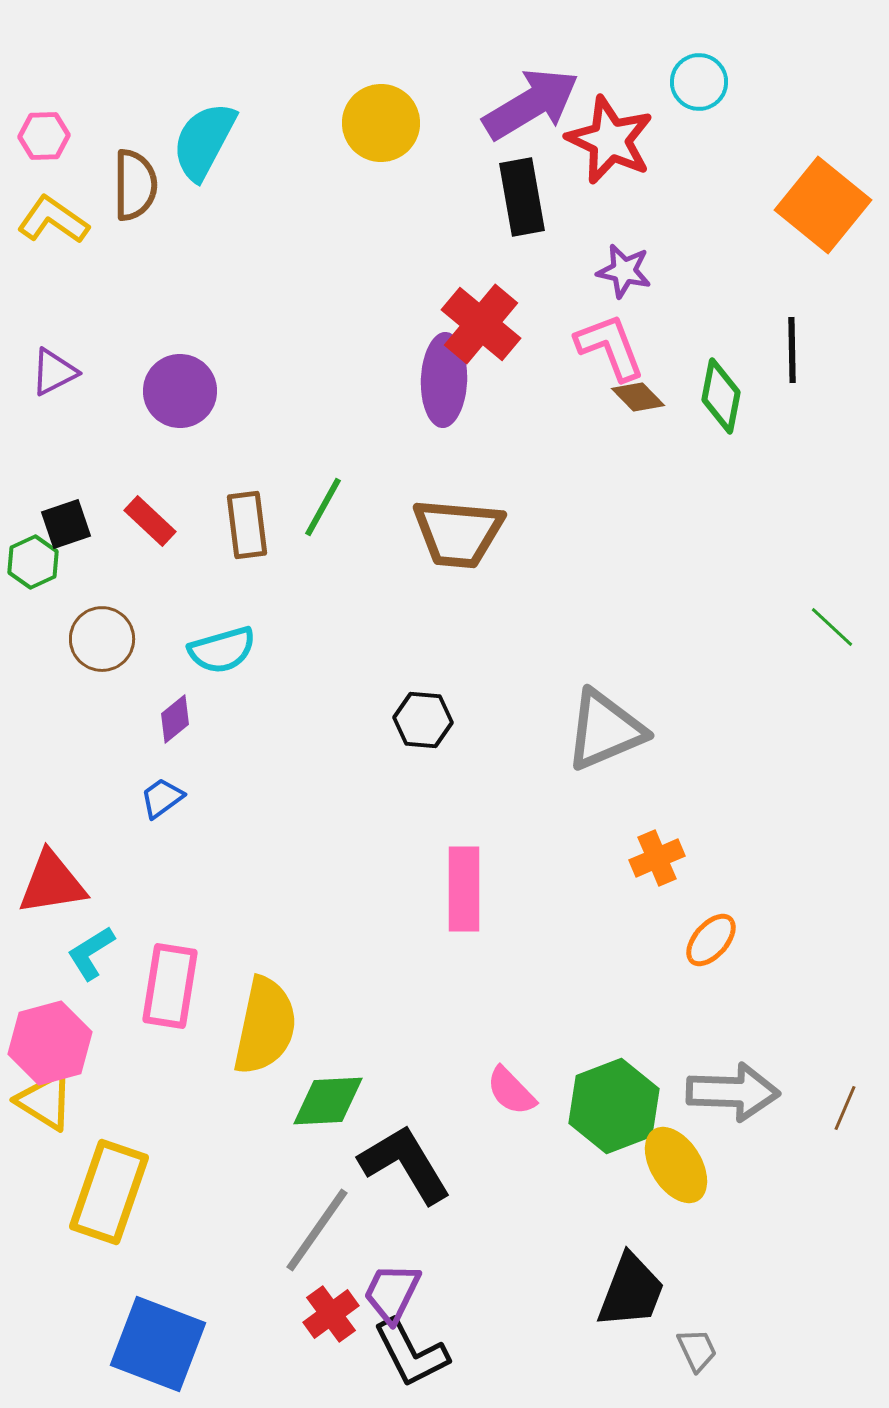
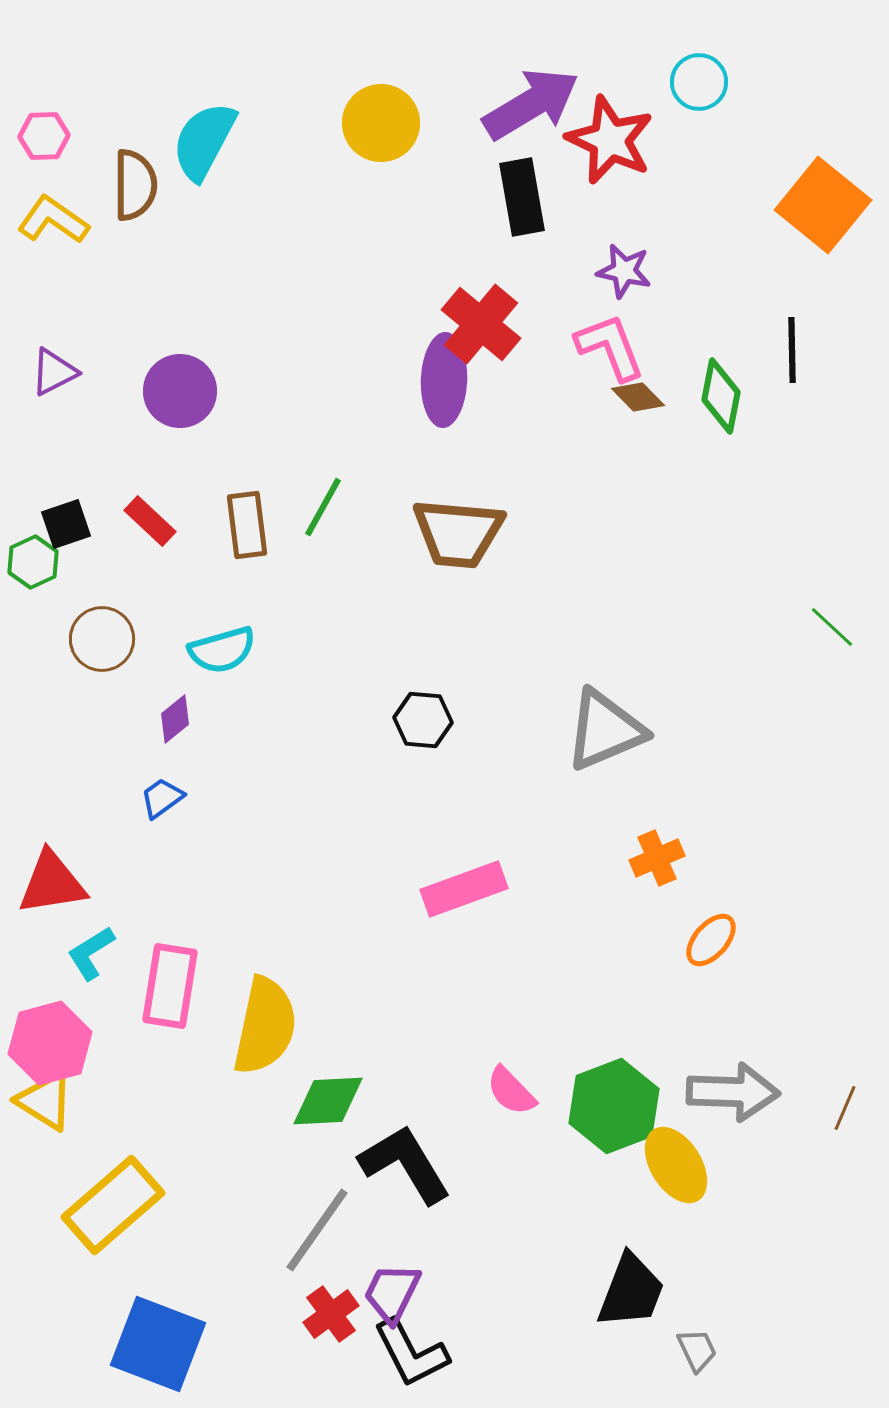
pink rectangle at (464, 889): rotated 70 degrees clockwise
yellow rectangle at (109, 1192): moved 4 px right, 13 px down; rotated 30 degrees clockwise
